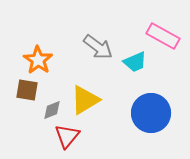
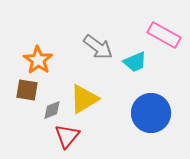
pink rectangle: moved 1 px right, 1 px up
yellow triangle: moved 1 px left, 1 px up
